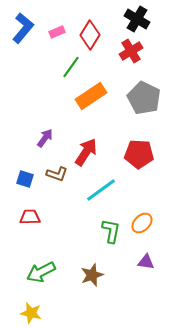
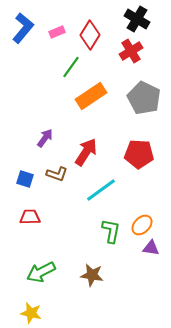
orange ellipse: moved 2 px down
purple triangle: moved 5 px right, 14 px up
brown star: rotated 30 degrees clockwise
